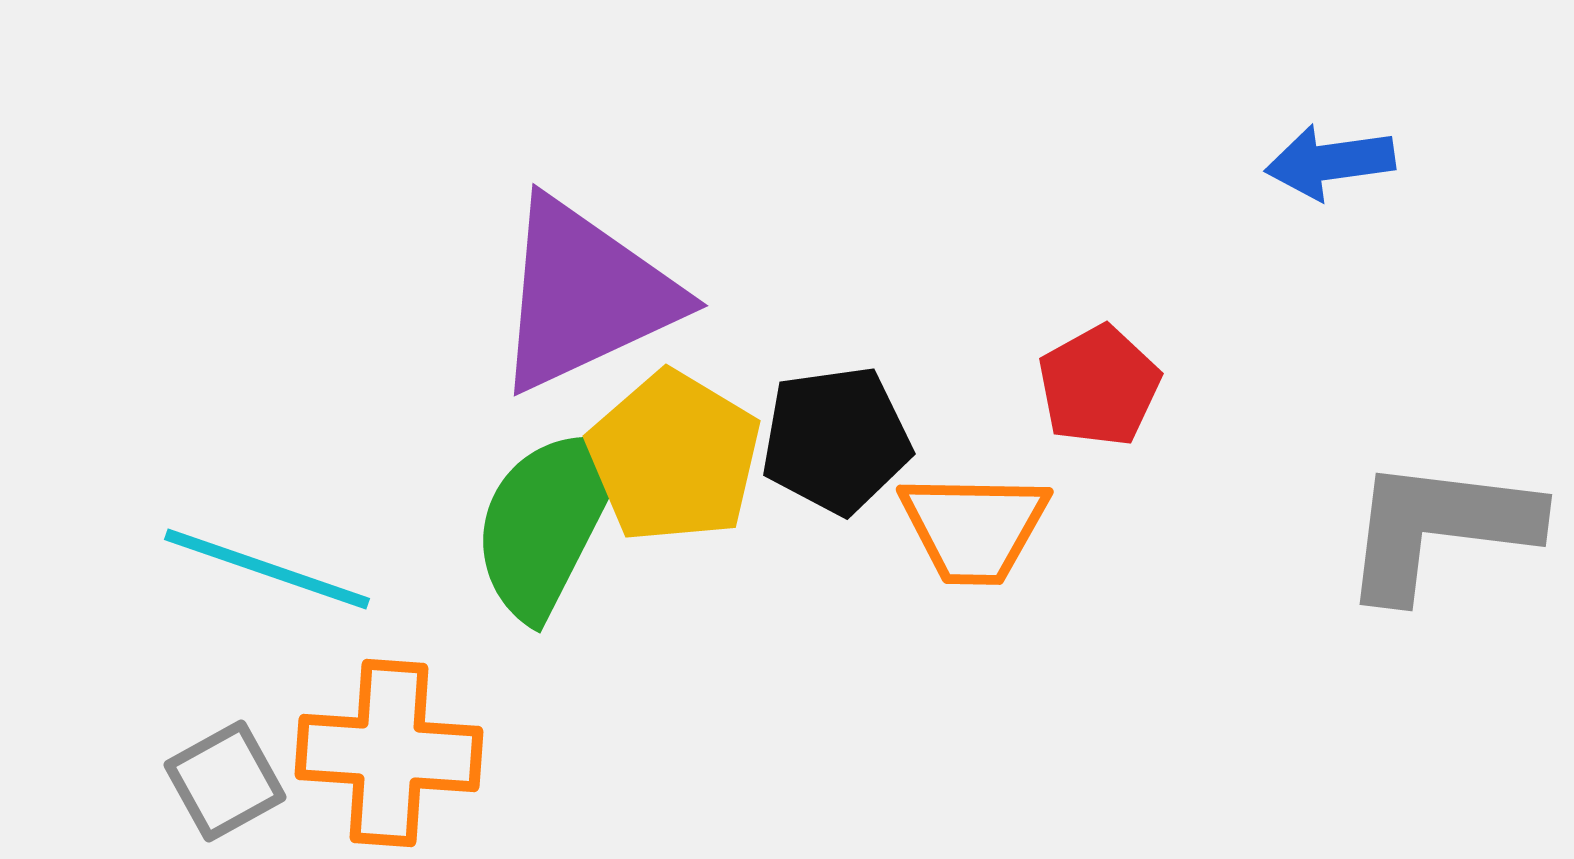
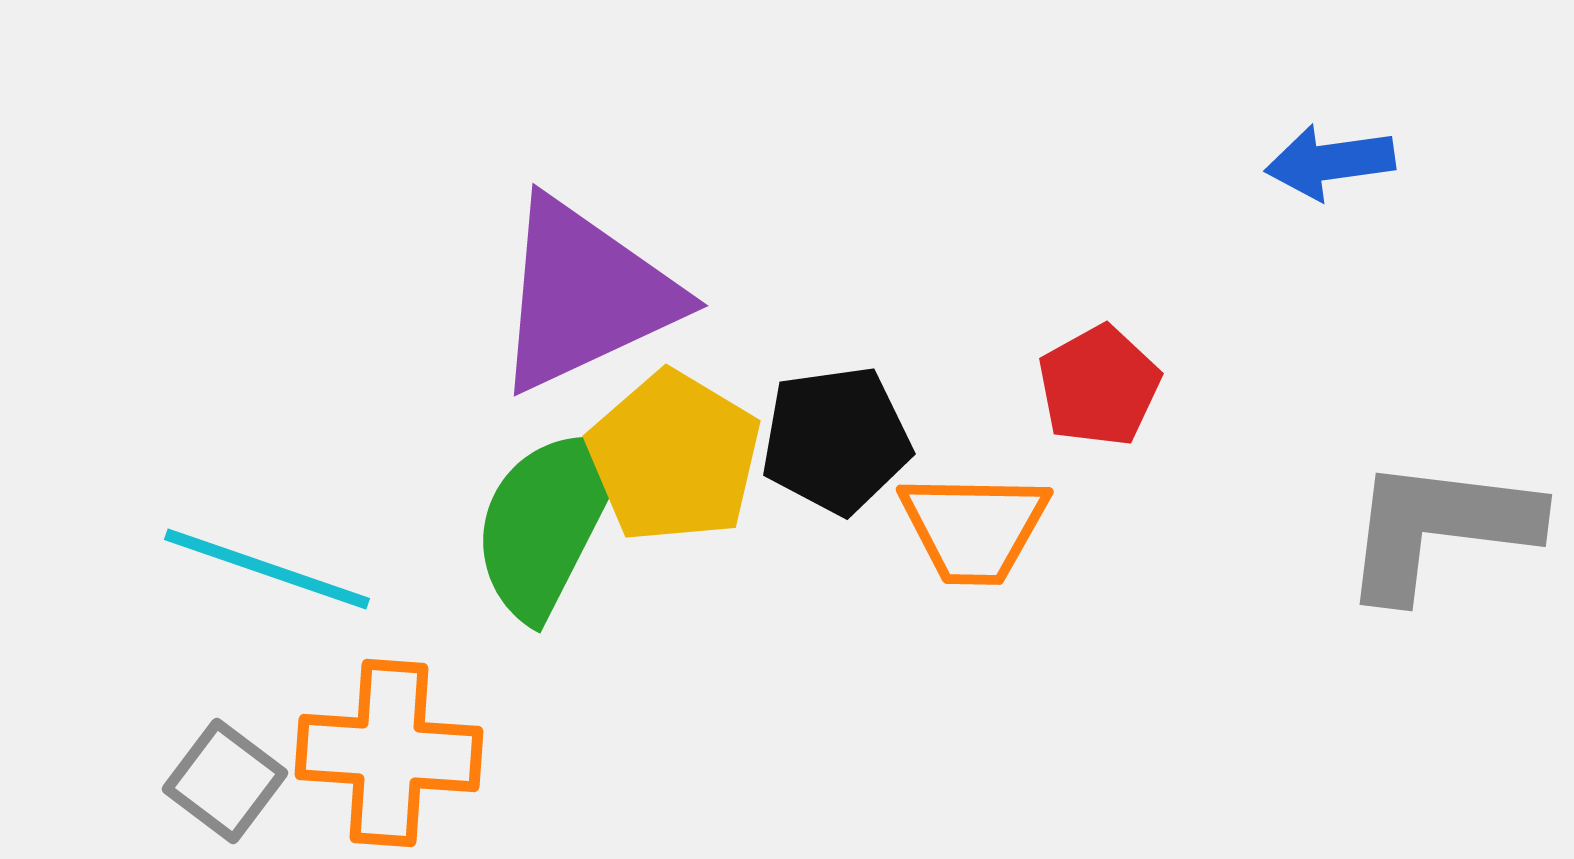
gray square: rotated 24 degrees counterclockwise
